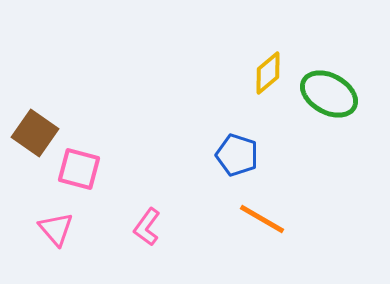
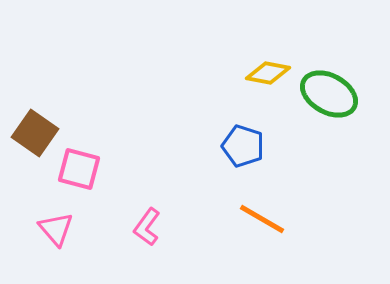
yellow diamond: rotated 51 degrees clockwise
blue pentagon: moved 6 px right, 9 px up
